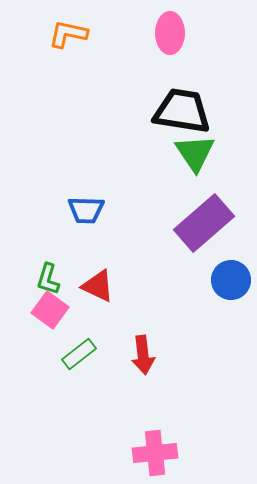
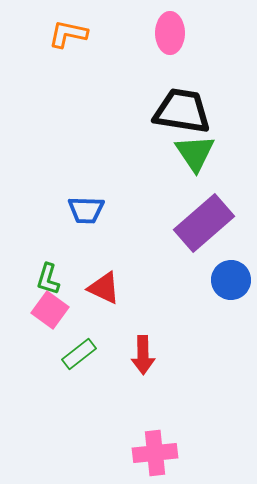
red triangle: moved 6 px right, 2 px down
red arrow: rotated 6 degrees clockwise
